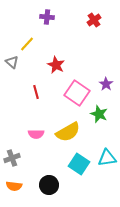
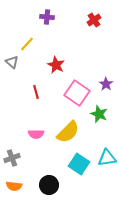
yellow semicircle: rotated 15 degrees counterclockwise
